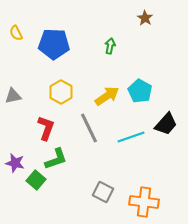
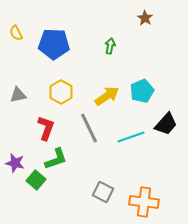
cyan pentagon: moved 2 px right; rotated 20 degrees clockwise
gray triangle: moved 5 px right, 1 px up
